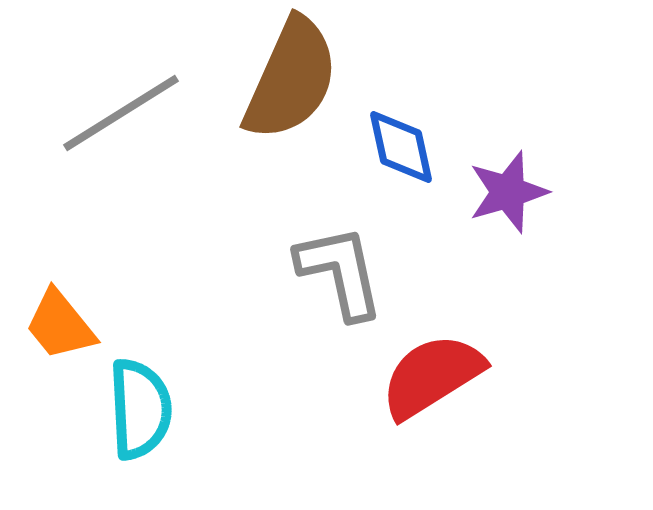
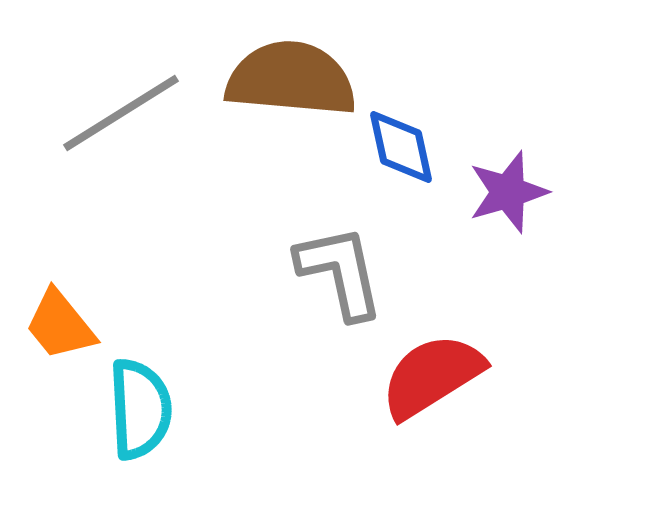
brown semicircle: rotated 109 degrees counterclockwise
